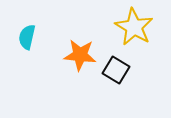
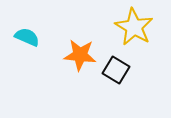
cyan semicircle: rotated 100 degrees clockwise
